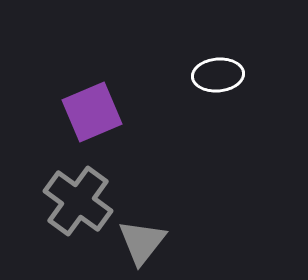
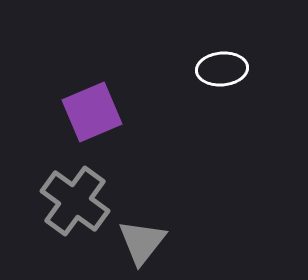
white ellipse: moved 4 px right, 6 px up
gray cross: moved 3 px left
